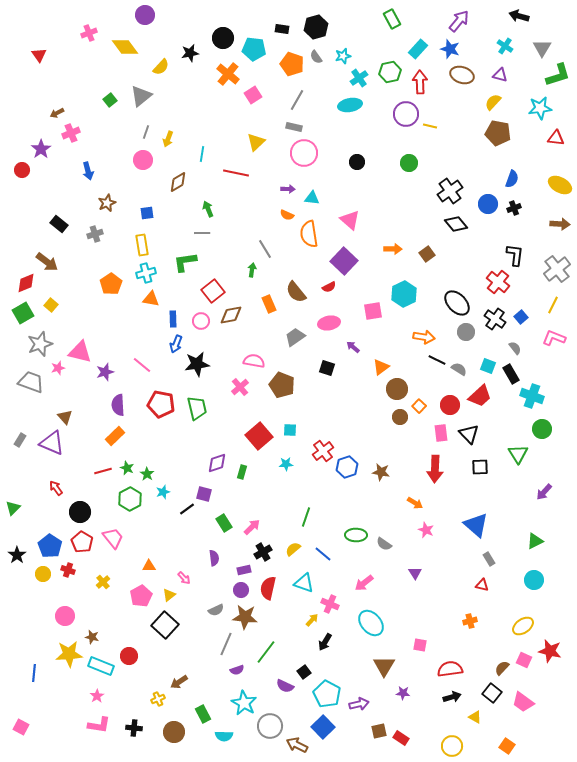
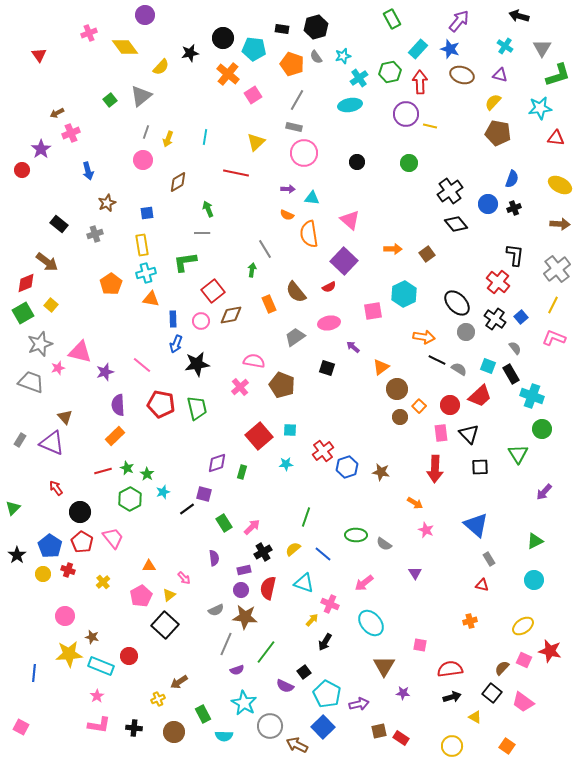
cyan line at (202, 154): moved 3 px right, 17 px up
